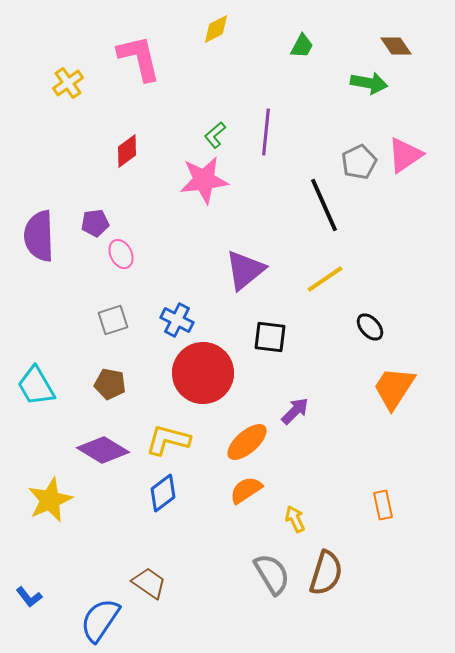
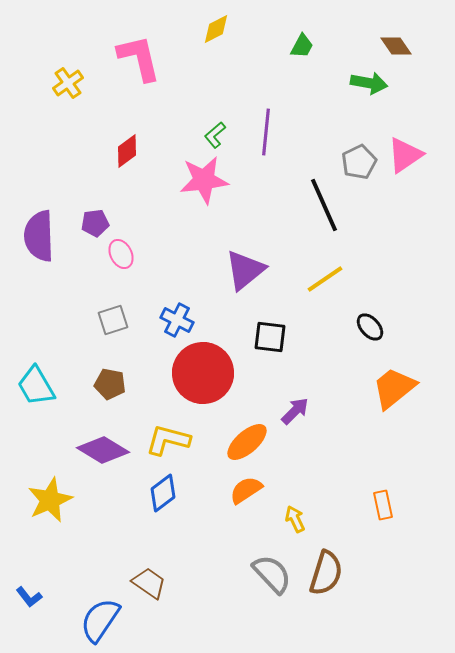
orange trapezoid: rotated 18 degrees clockwise
gray semicircle: rotated 12 degrees counterclockwise
